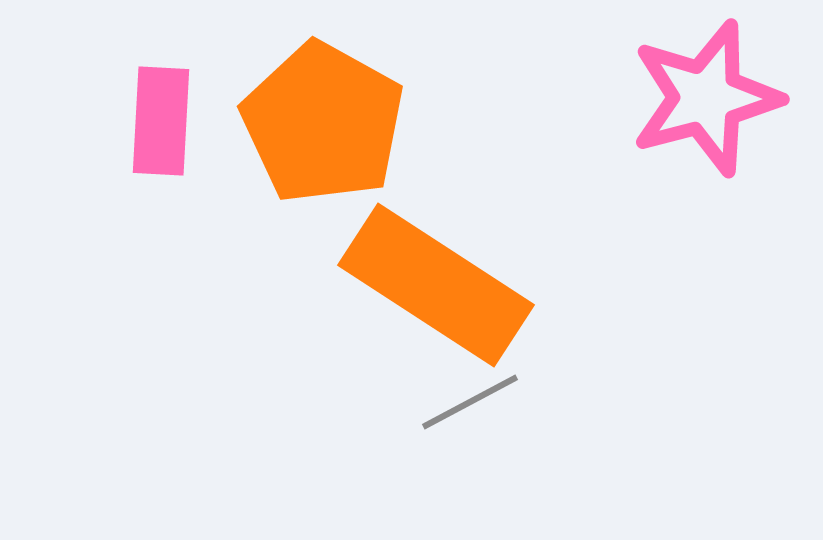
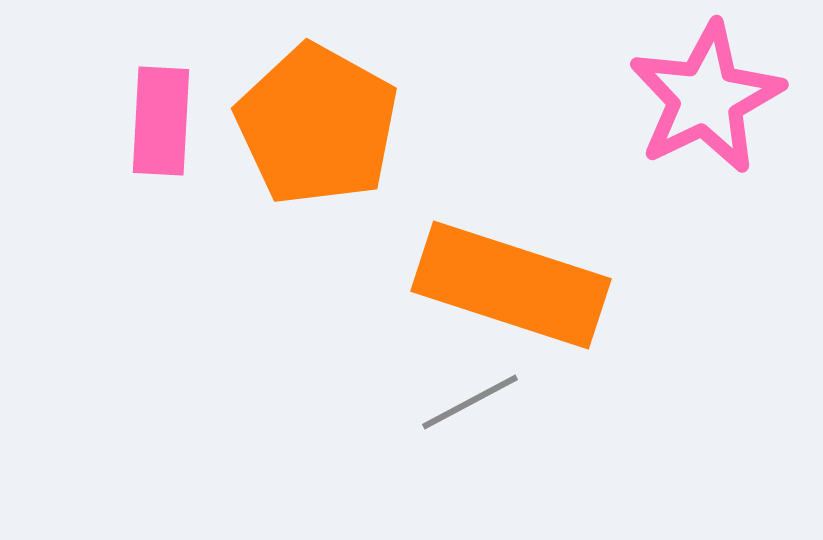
pink star: rotated 11 degrees counterclockwise
orange pentagon: moved 6 px left, 2 px down
orange rectangle: moved 75 px right; rotated 15 degrees counterclockwise
